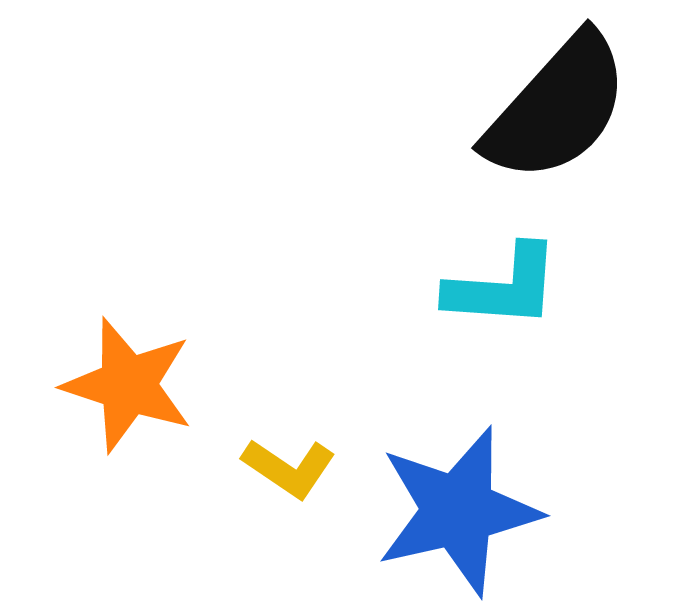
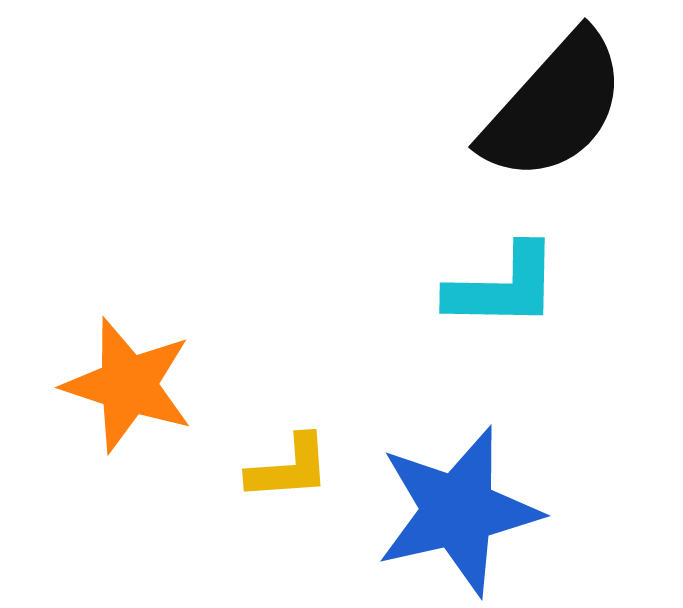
black semicircle: moved 3 px left, 1 px up
cyan L-shape: rotated 3 degrees counterclockwise
yellow L-shape: rotated 38 degrees counterclockwise
